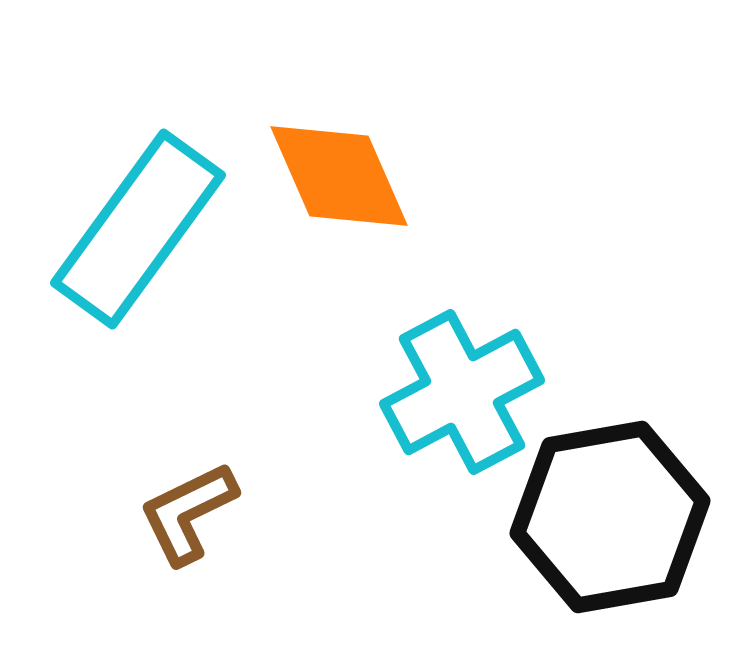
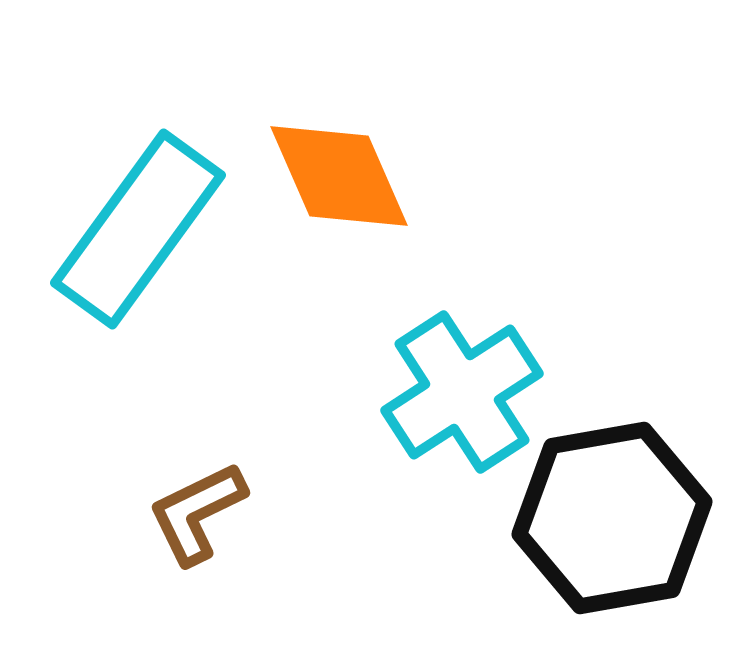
cyan cross: rotated 5 degrees counterclockwise
brown L-shape: moved 9 px right
black hexagon: moved 2 px right, 1 px down
